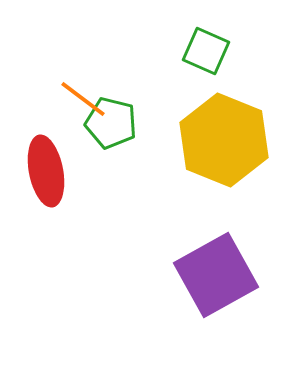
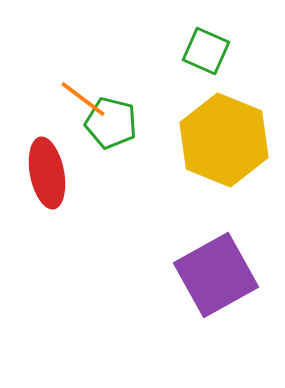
red ellipse: moved 1 px right, 2 px down
